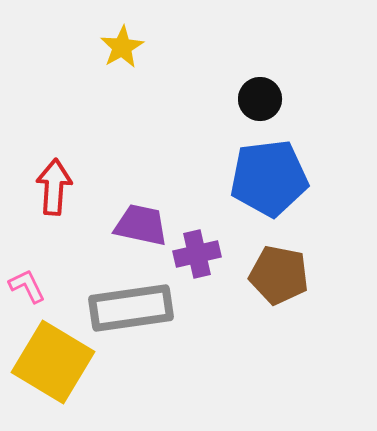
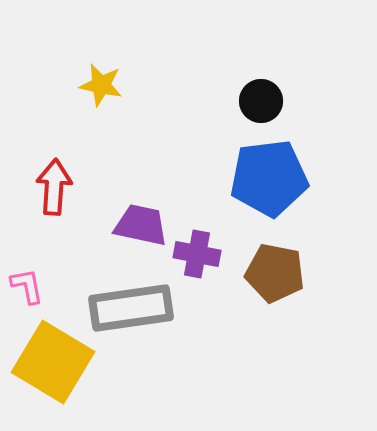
yellow star: moved 21 px left, 38 px down; rotated 30 degrees counterclockwise
black circle: moved 1 px right, 2 px down
purple cross: rotated 24 degrees clockwise
brown pentagon: moved 4 px left, 2 px up
pink L-shape: rotated 15 degrees clockwise
